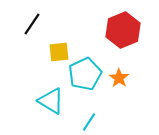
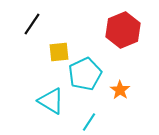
orange star: moved 1 px right, 12 px down
